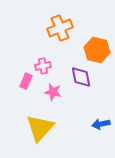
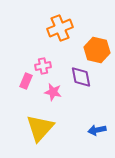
blue arrow: moved 4 px left, 6 px down
